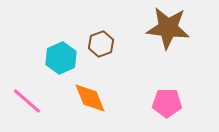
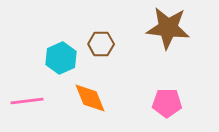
brown hexagon: rotated 20 degrees clockwise
pink line: rotated 48 degrees counterclockwise
